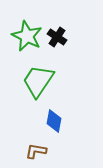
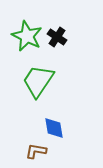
blue diamond: moved 7 px down; rotated 20 degrees counterclockwise
